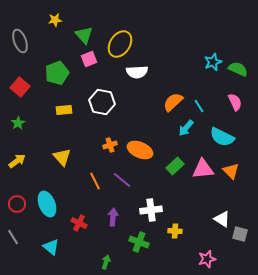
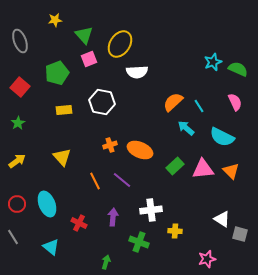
cyan arrow: rotated 90 degrees clockwise
